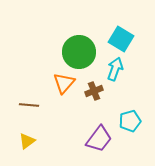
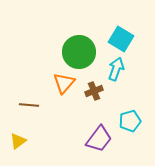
cyan arrow: moved 1 px right
yellow triangle: moved 9 px left
